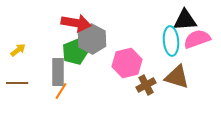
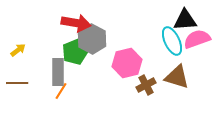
cyan ellipse: moved 1 px right; rotated 20 degrees counterclockwise
